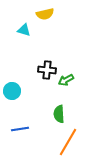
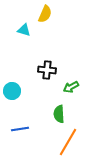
yellow semicircle: rotated 54 degrees counterclockwise
green arrow: moved 5 px right, 7 px down
